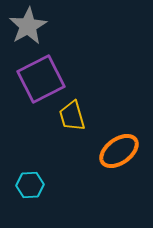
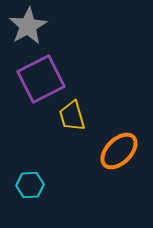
orange ellipse: rotated 9 degrees counterclockwise
